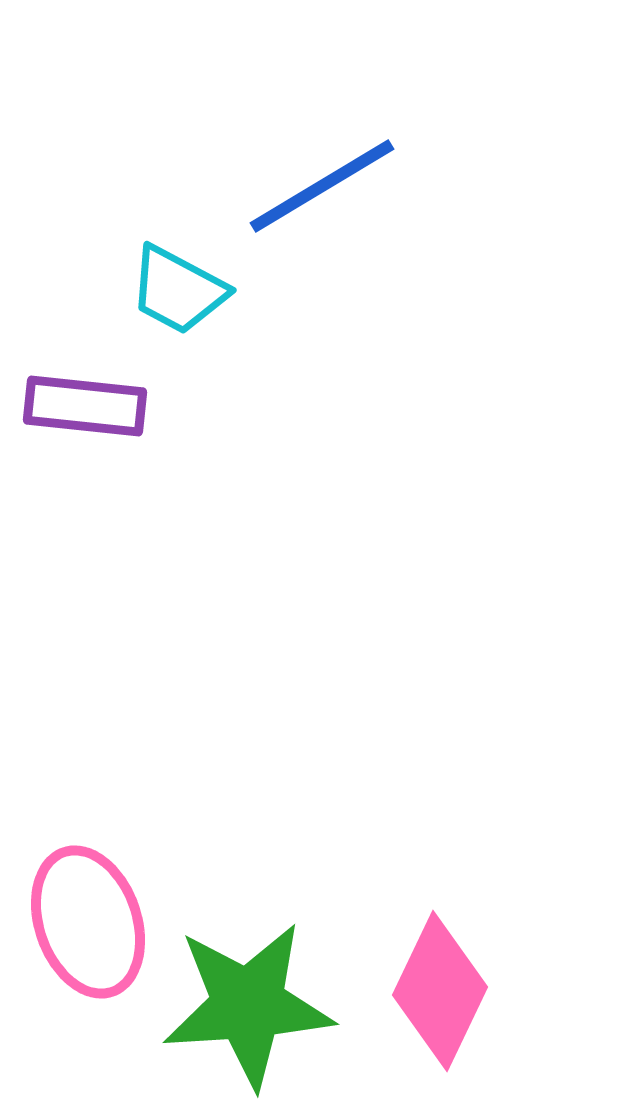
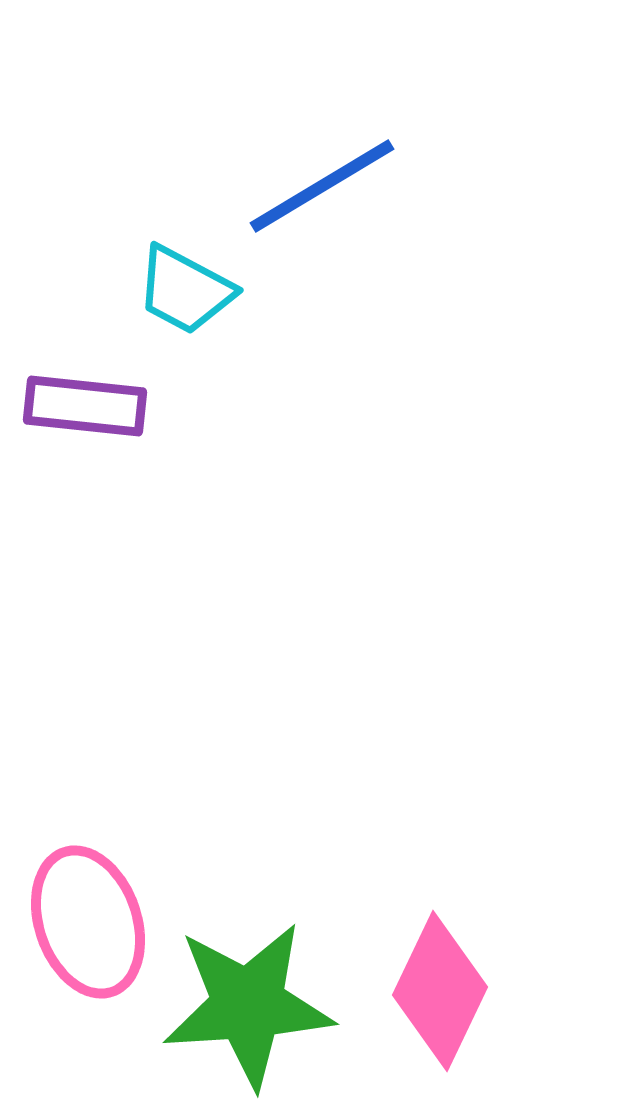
cyan trapezoid: moved 7 px right
